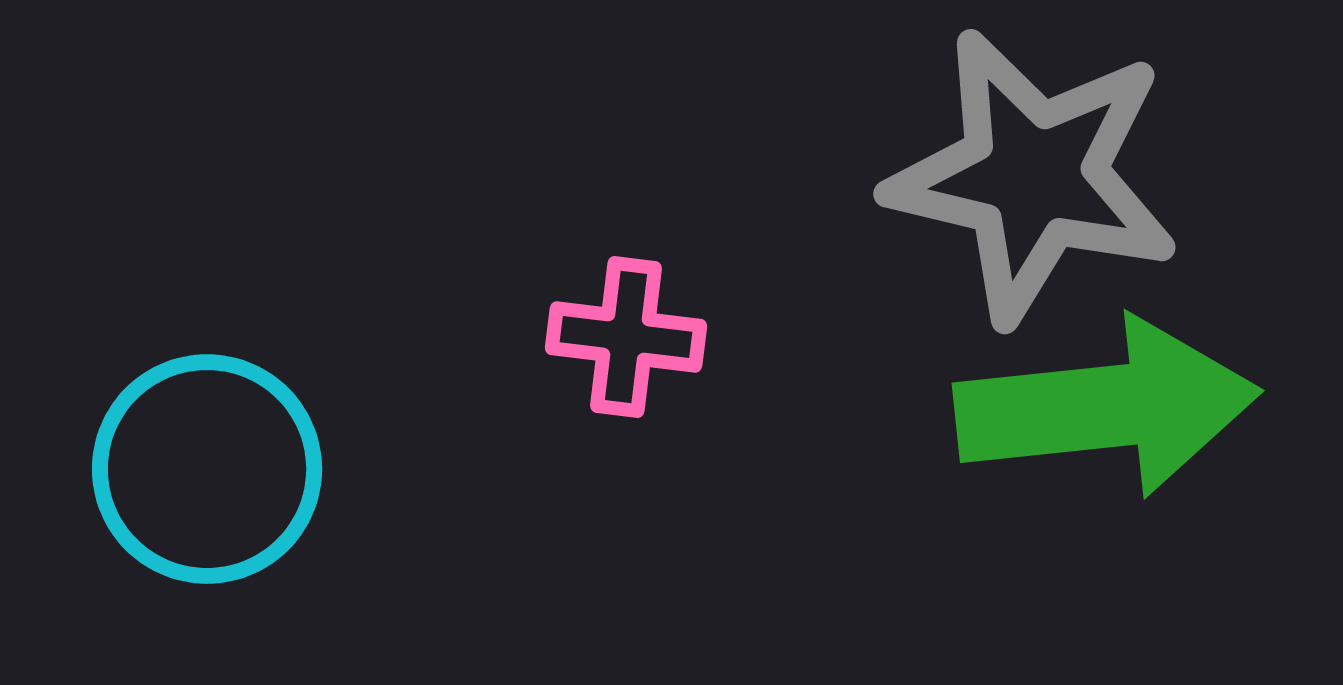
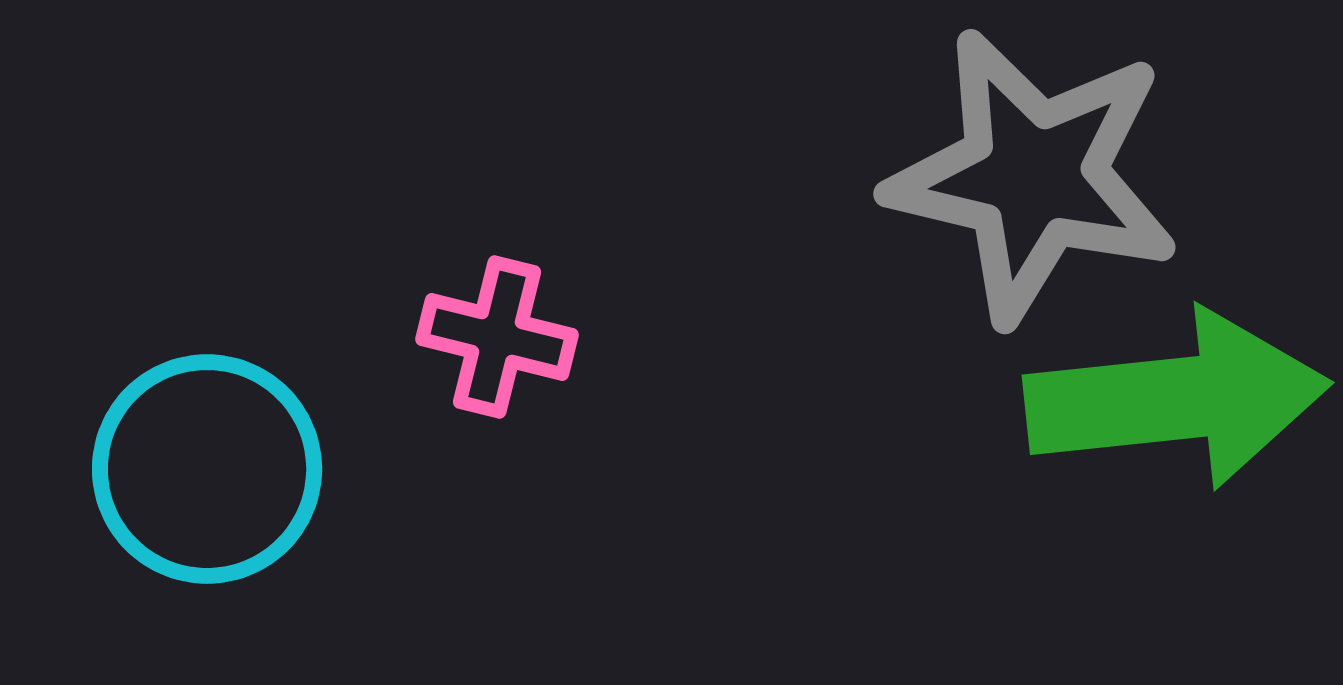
pink cross: moved 129 px left; rotated 7 degrees clockwise
green arrow: moved 70 px right, 8 px up
